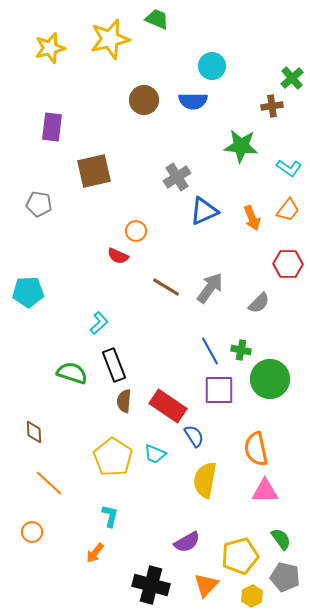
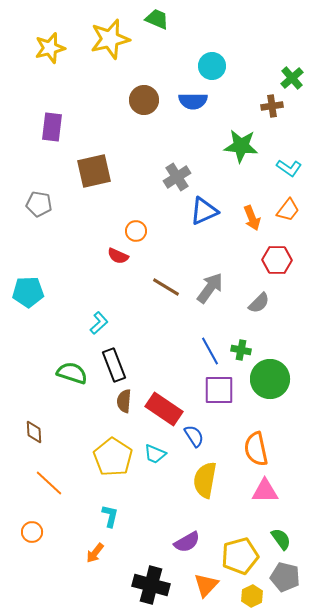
red hexagon at (288, 264): moved 11 px left, 4 px up
red rectangle at (168, 406): moved 4 px left, 3 px down
